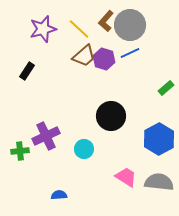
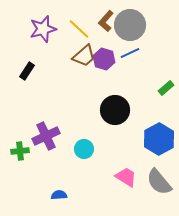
black circle: moved 4 px right, 6 px up
gray semicircle: rotated 136 degrees counterclockwise
